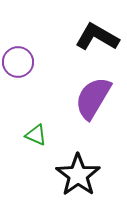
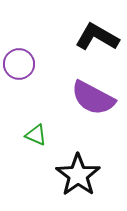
purple circle: moved 1 px right, 2 px down
purple semicircle: rotated 93 degrees counterclockwise
